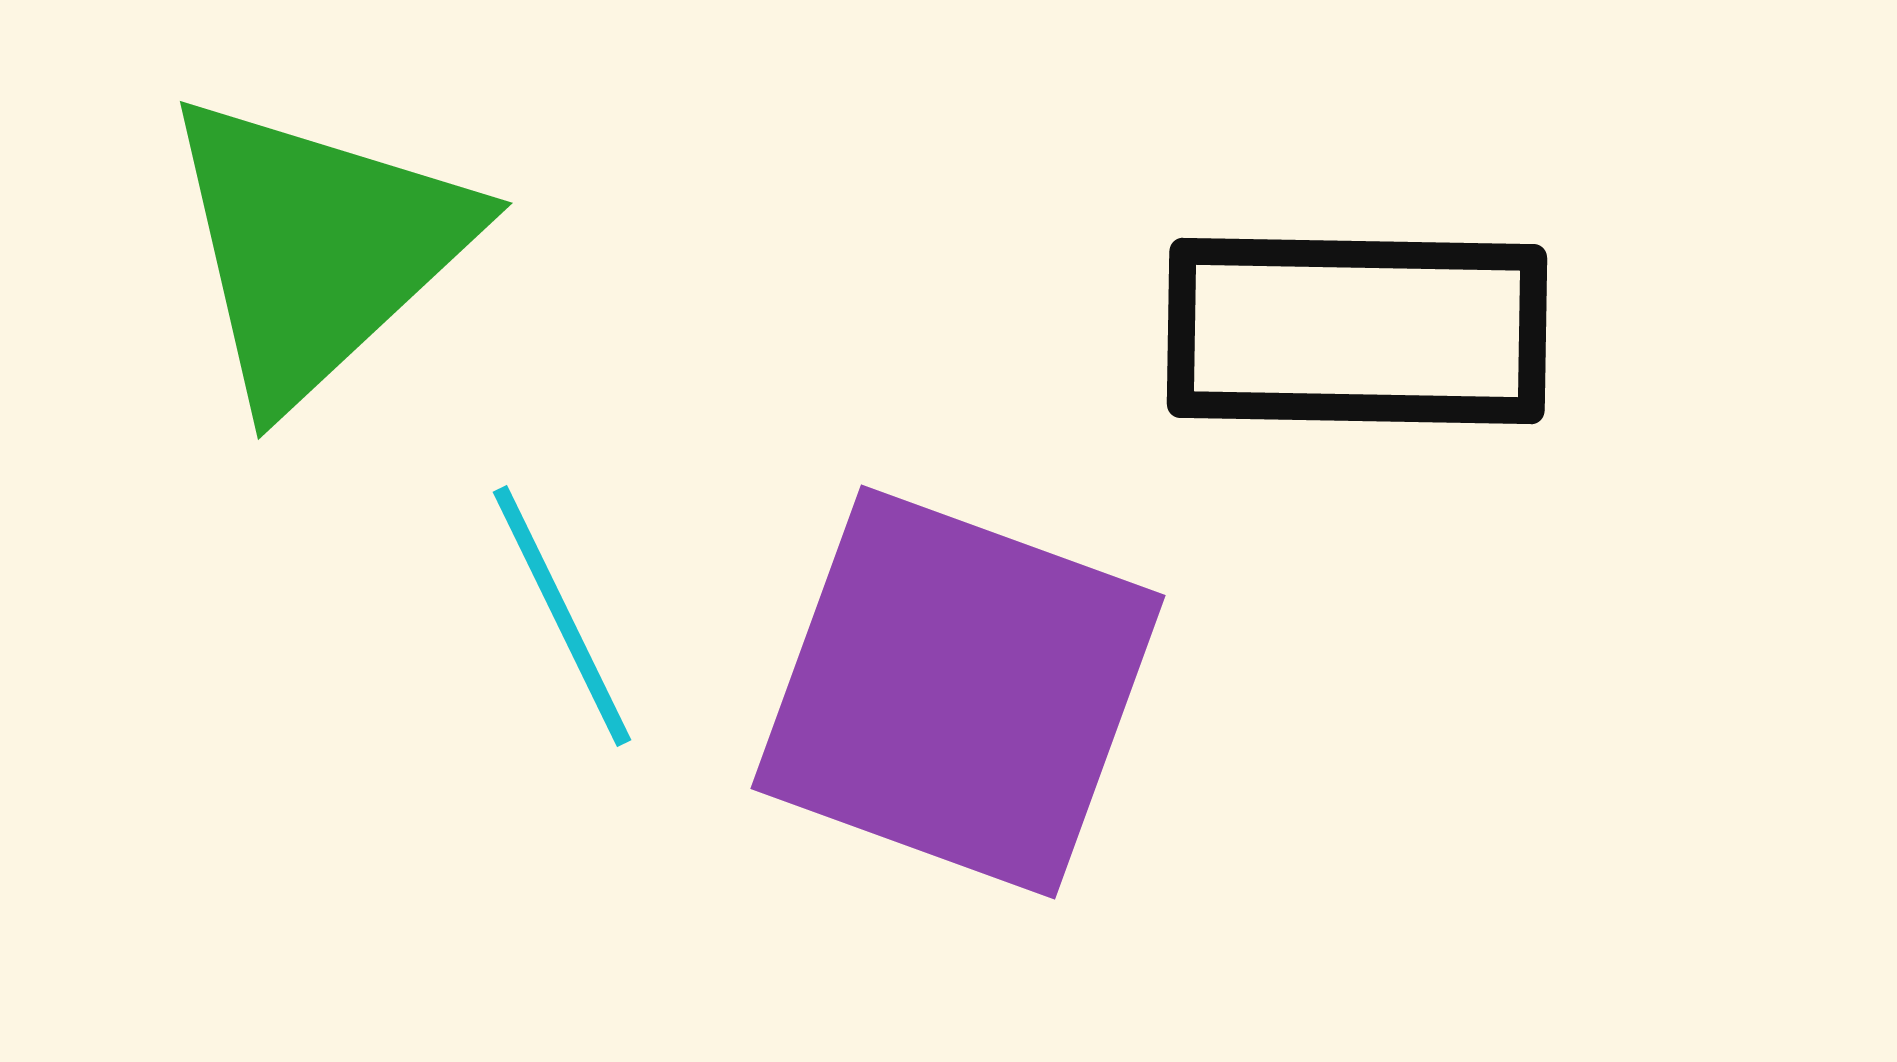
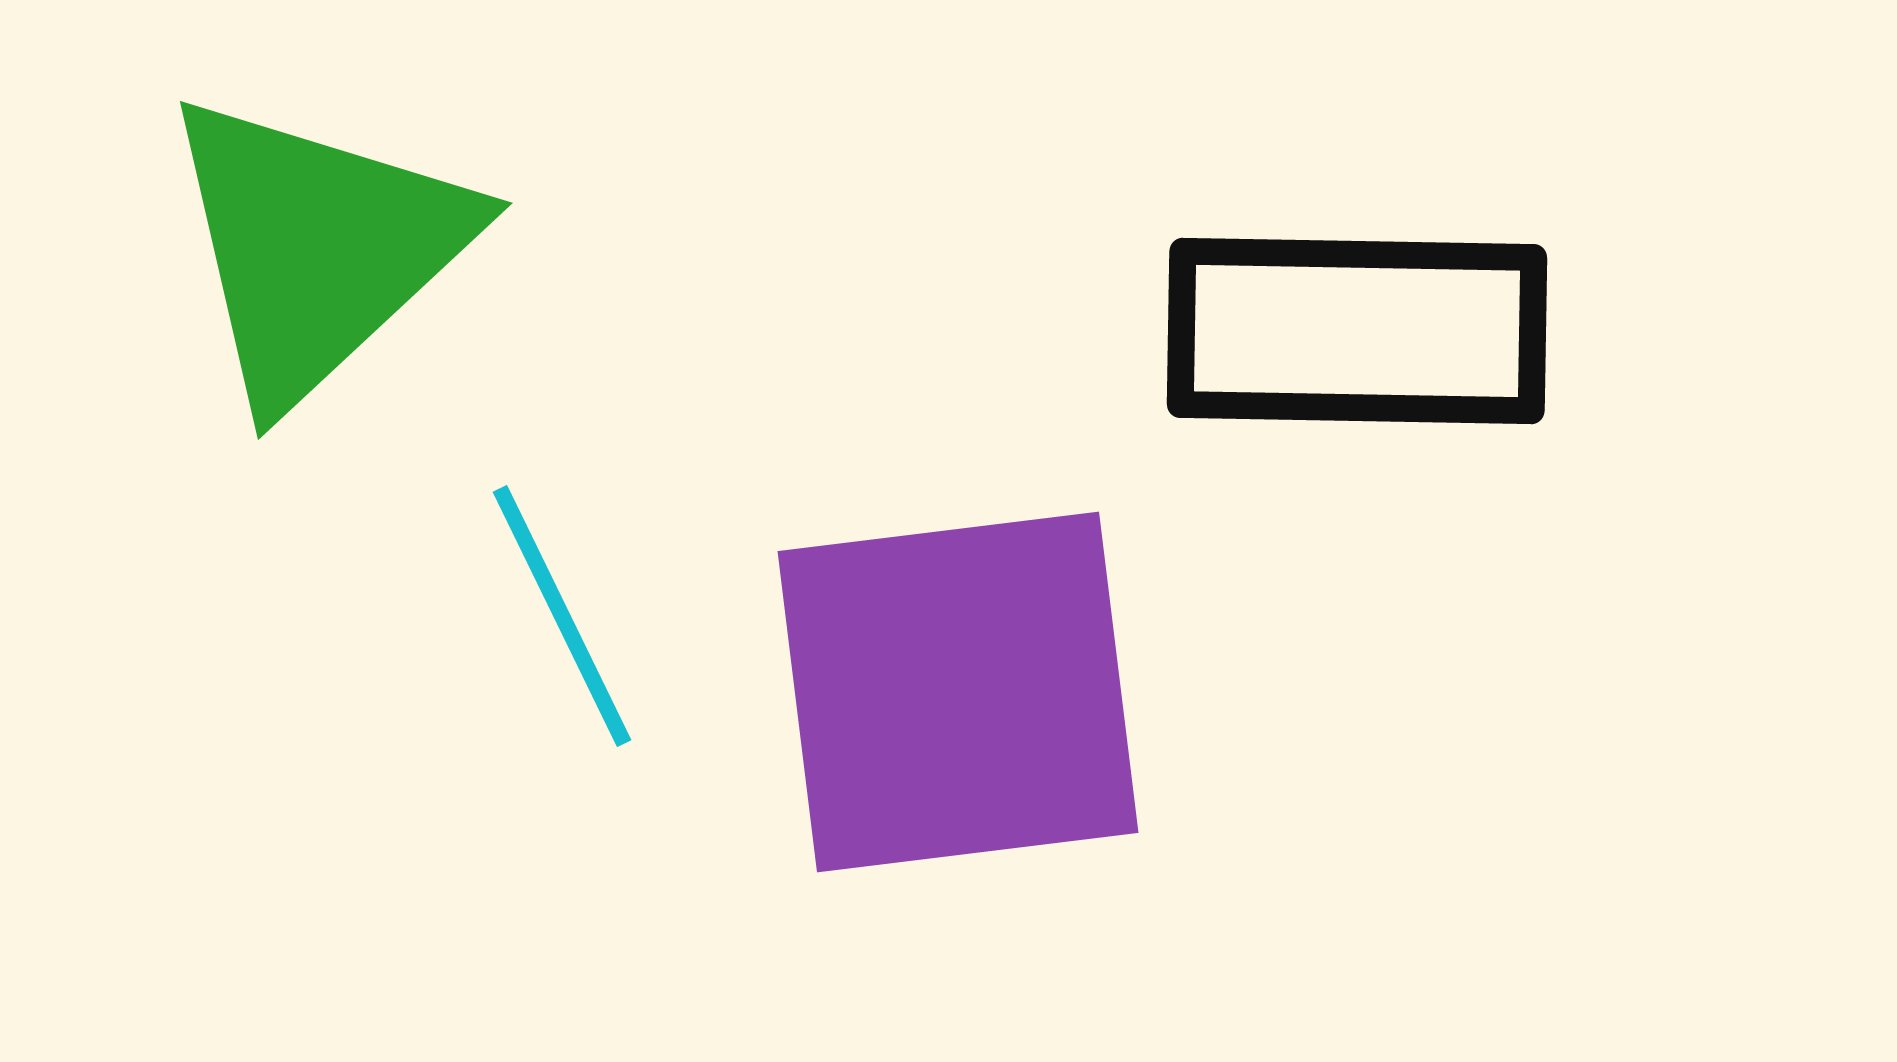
purple square: rotated 27 degrees counterclockwise
